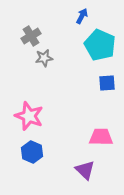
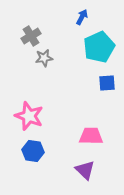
blue arrow: moved 1 px down
cyan pentagon: moved 1 px left, 2 px down; rotated 24 degrees clockwise
pink trapezoid: moved 10 px left, 1 px up
blue hexagon: moved 1 px right, 1 px up; rotated 15 degrees counterclockwise
